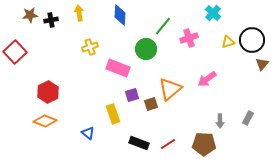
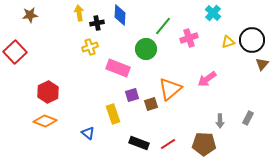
black cross: moved 46 px right, 3 px down
